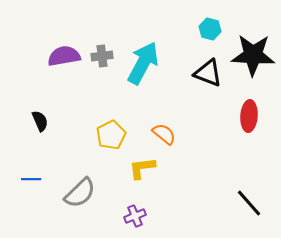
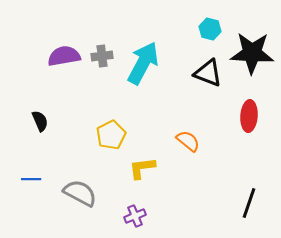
black star: moved 1 px left, 2 px up
orange semicircle: moved 24 px right, 7 px down
gray semicircle: rotated 108 degrees counterclockwise
black line: rotated 60 degrees clockwise
